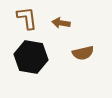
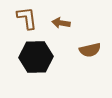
brown semicircle: moved 7 px right, 3 px up
black hexagon: moved 5 px right; rotated 12 degrees counterclockwise
